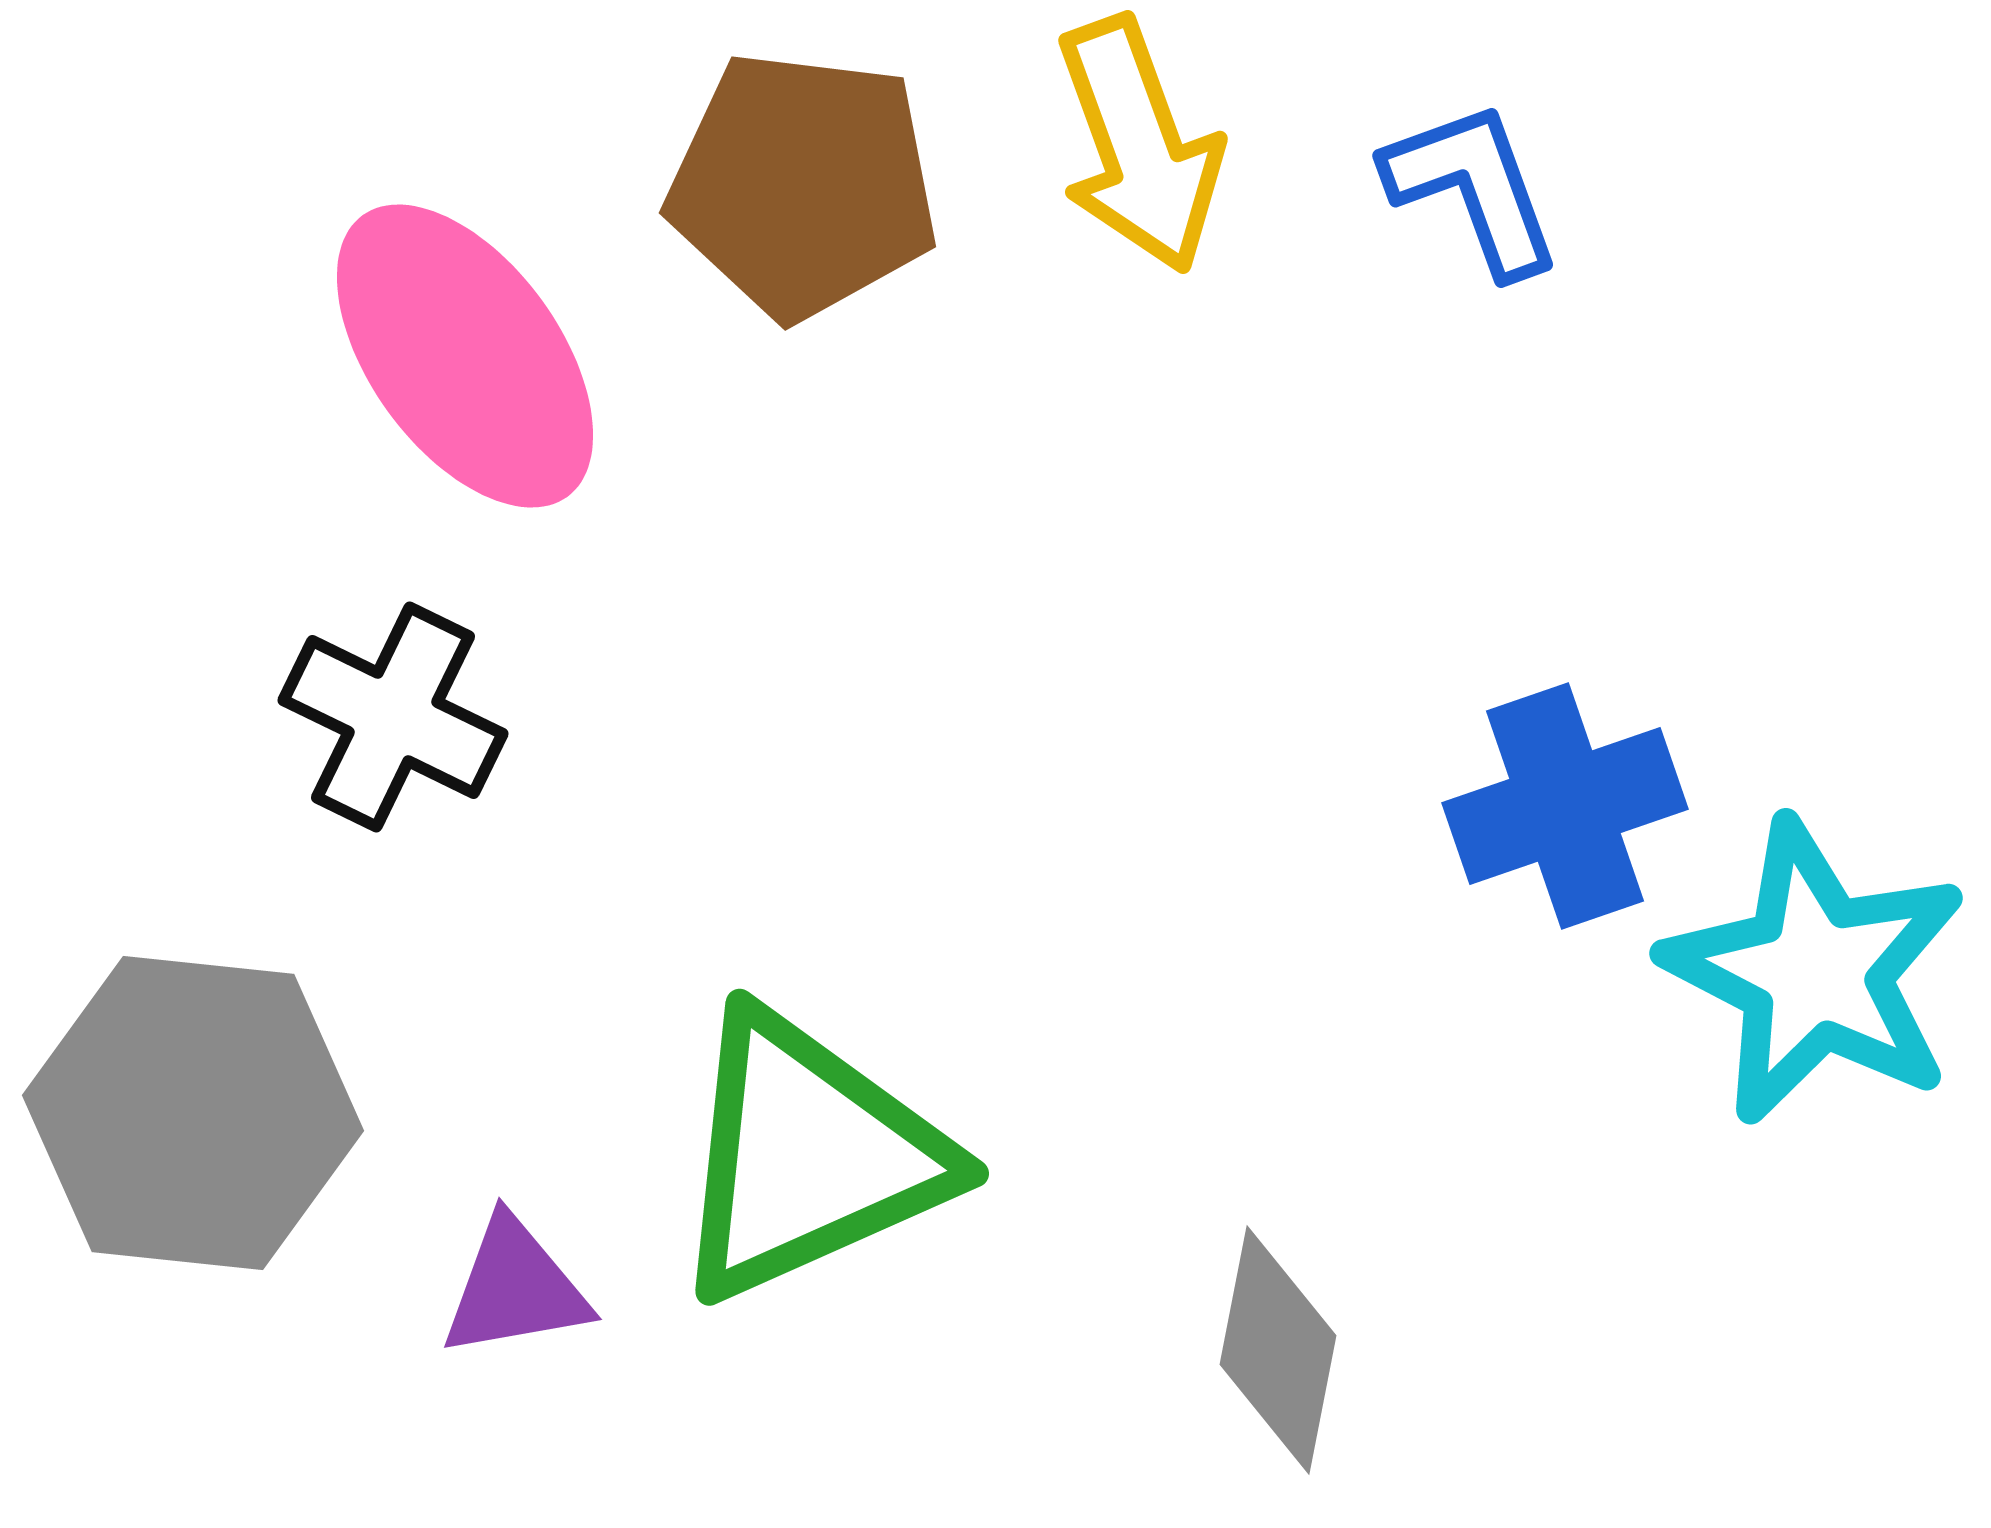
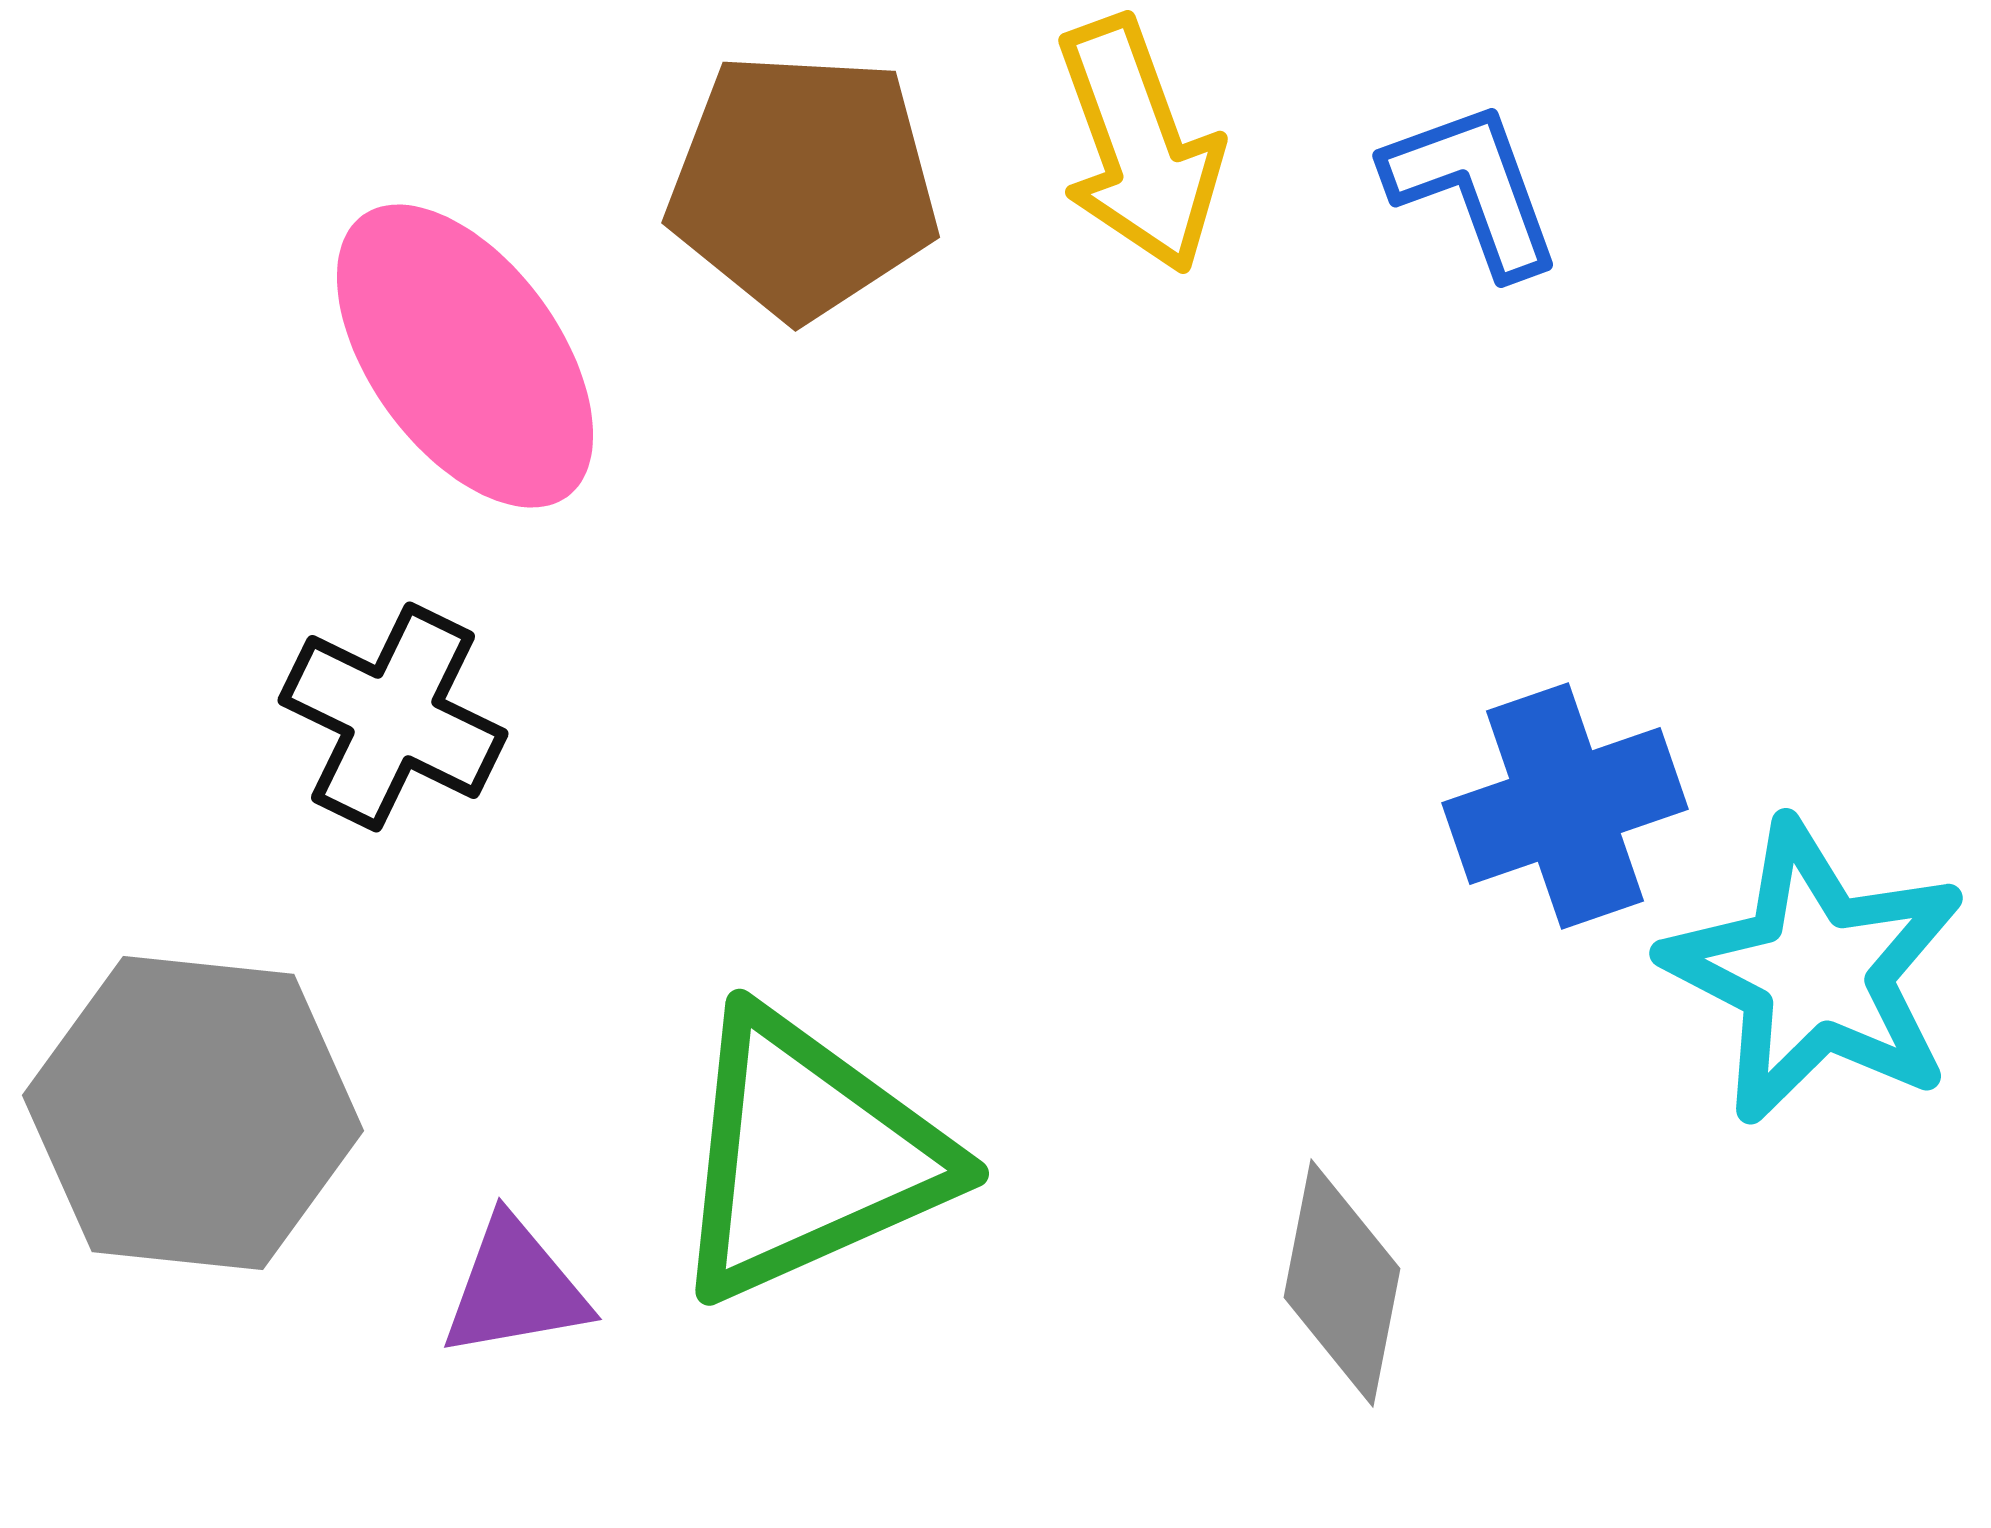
brown pentagon: rotated 4 degrees counterclockwise
gray diamond: moved 64 px right, 67 px up
